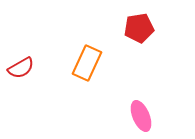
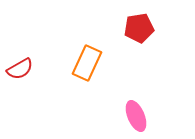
red semicircle: moved 1 px left, 1 px down
pink ellipse: moved 5 px left
